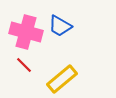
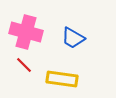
blue trapezoid: moved 13 px right, 12 px down
yellow rectangle: rotated 48 degrees clockwise
